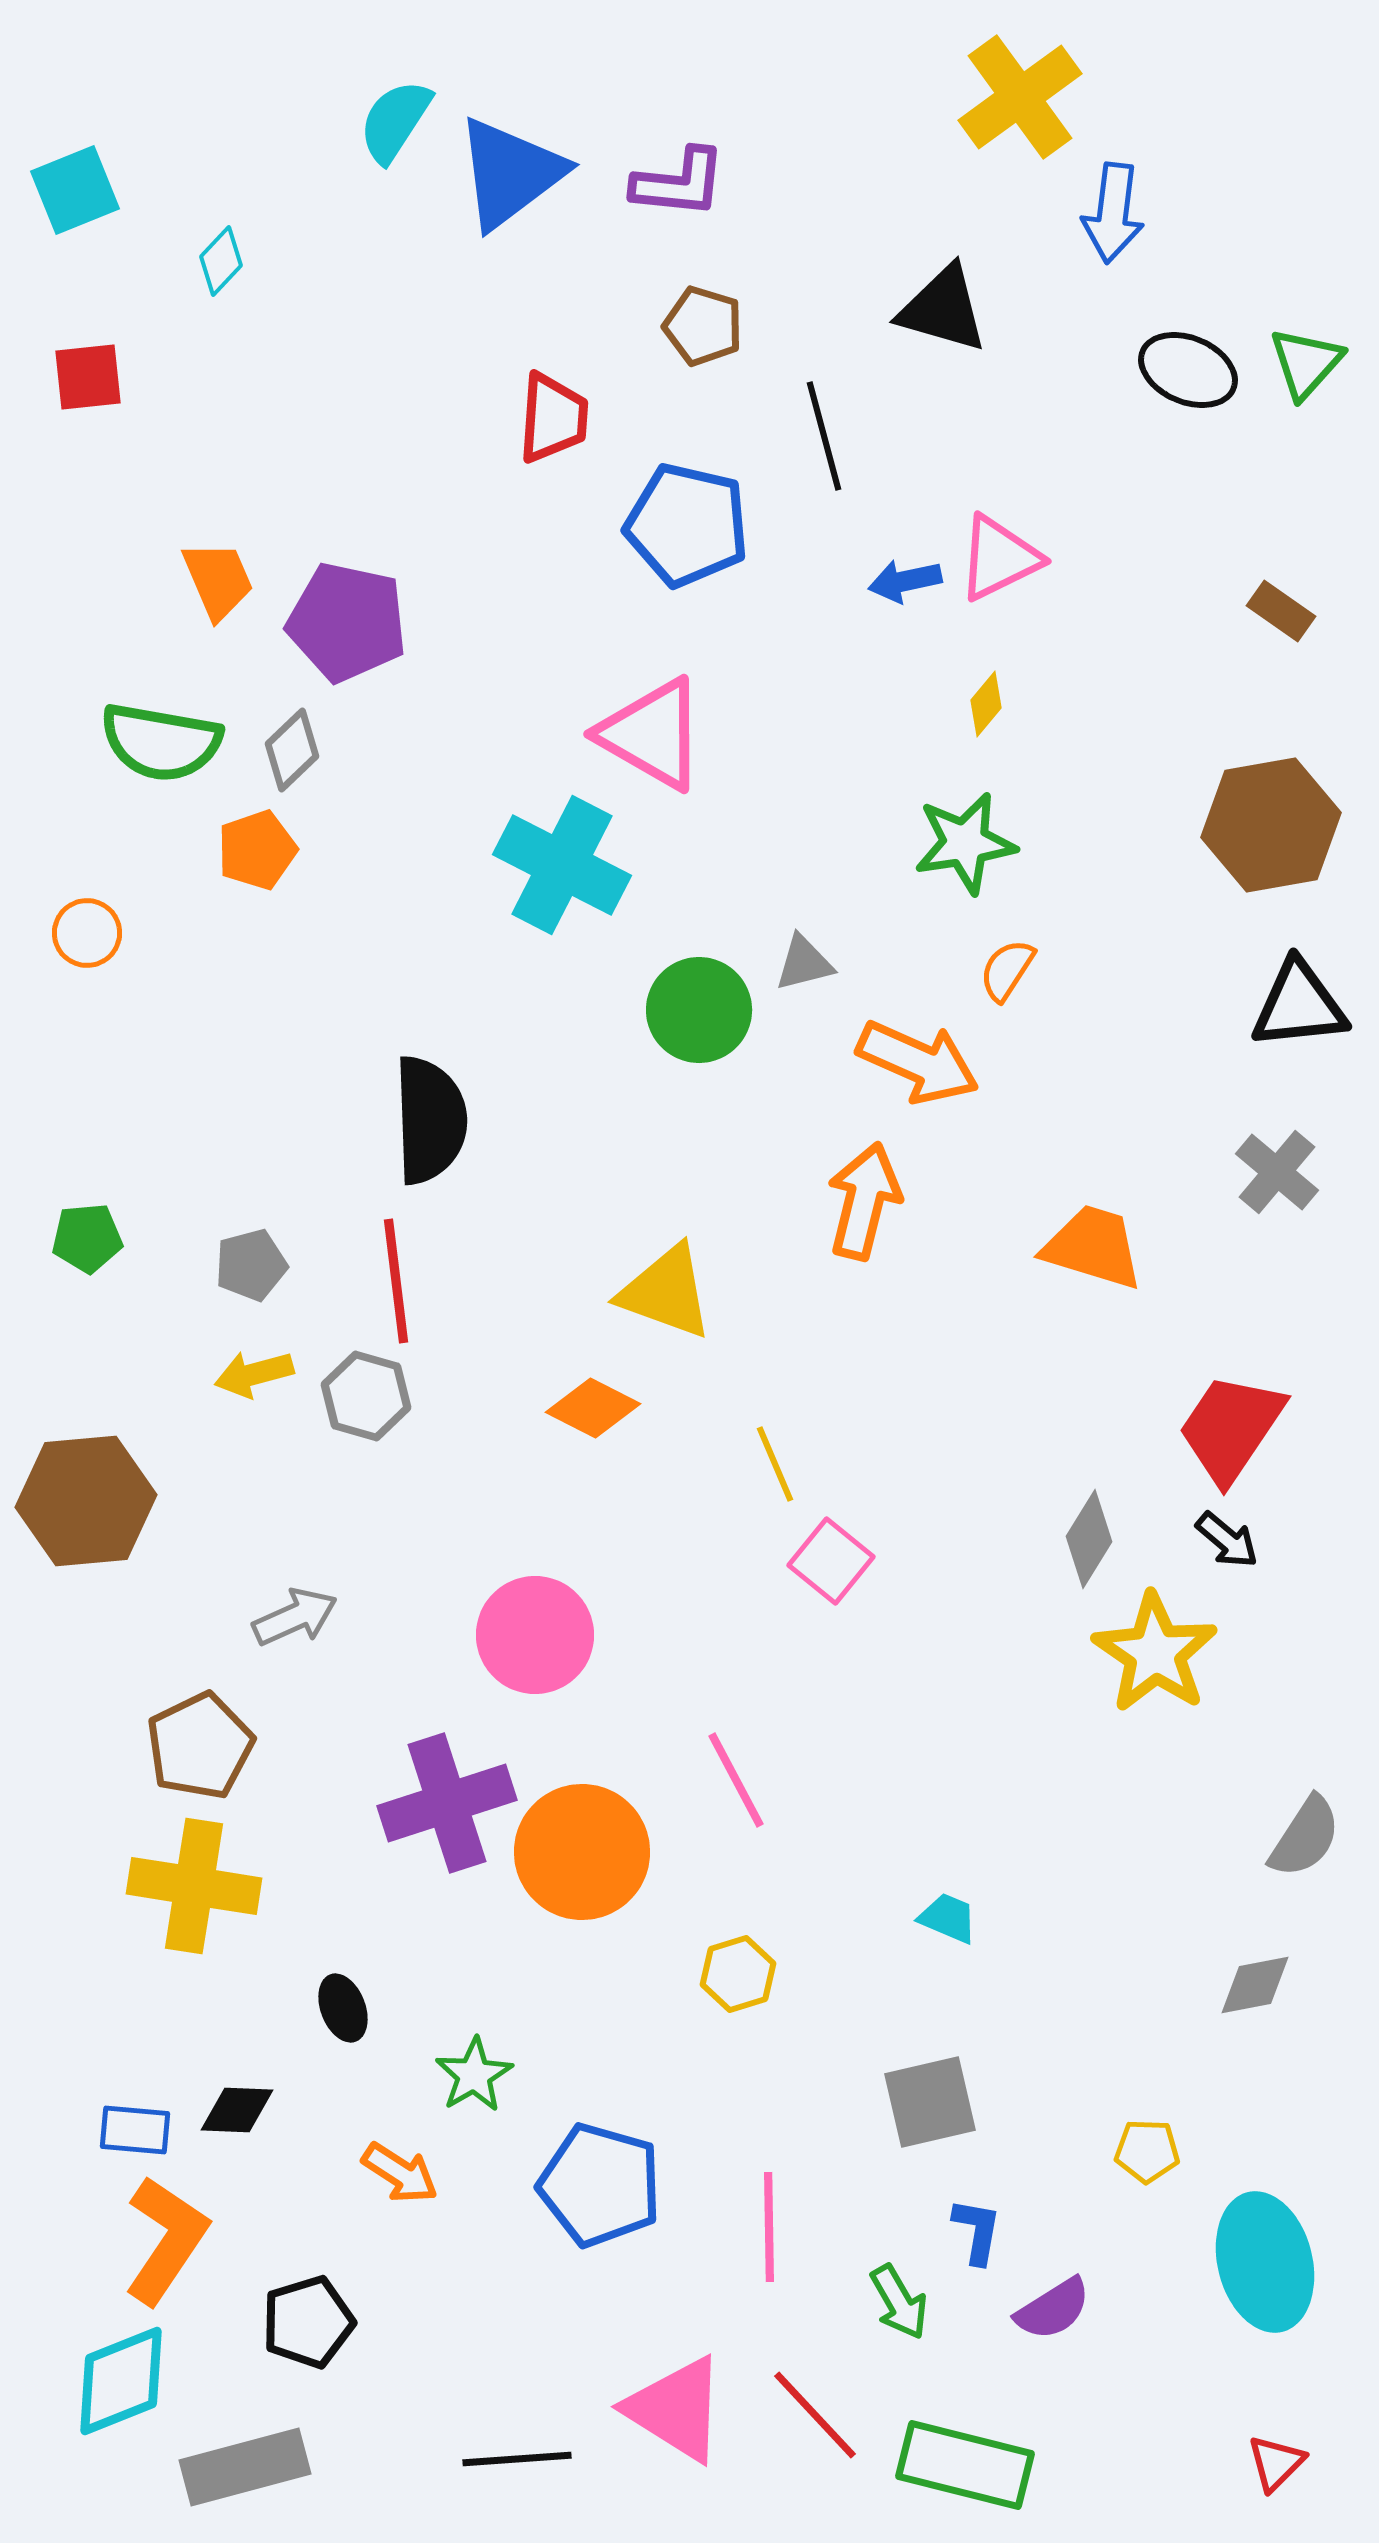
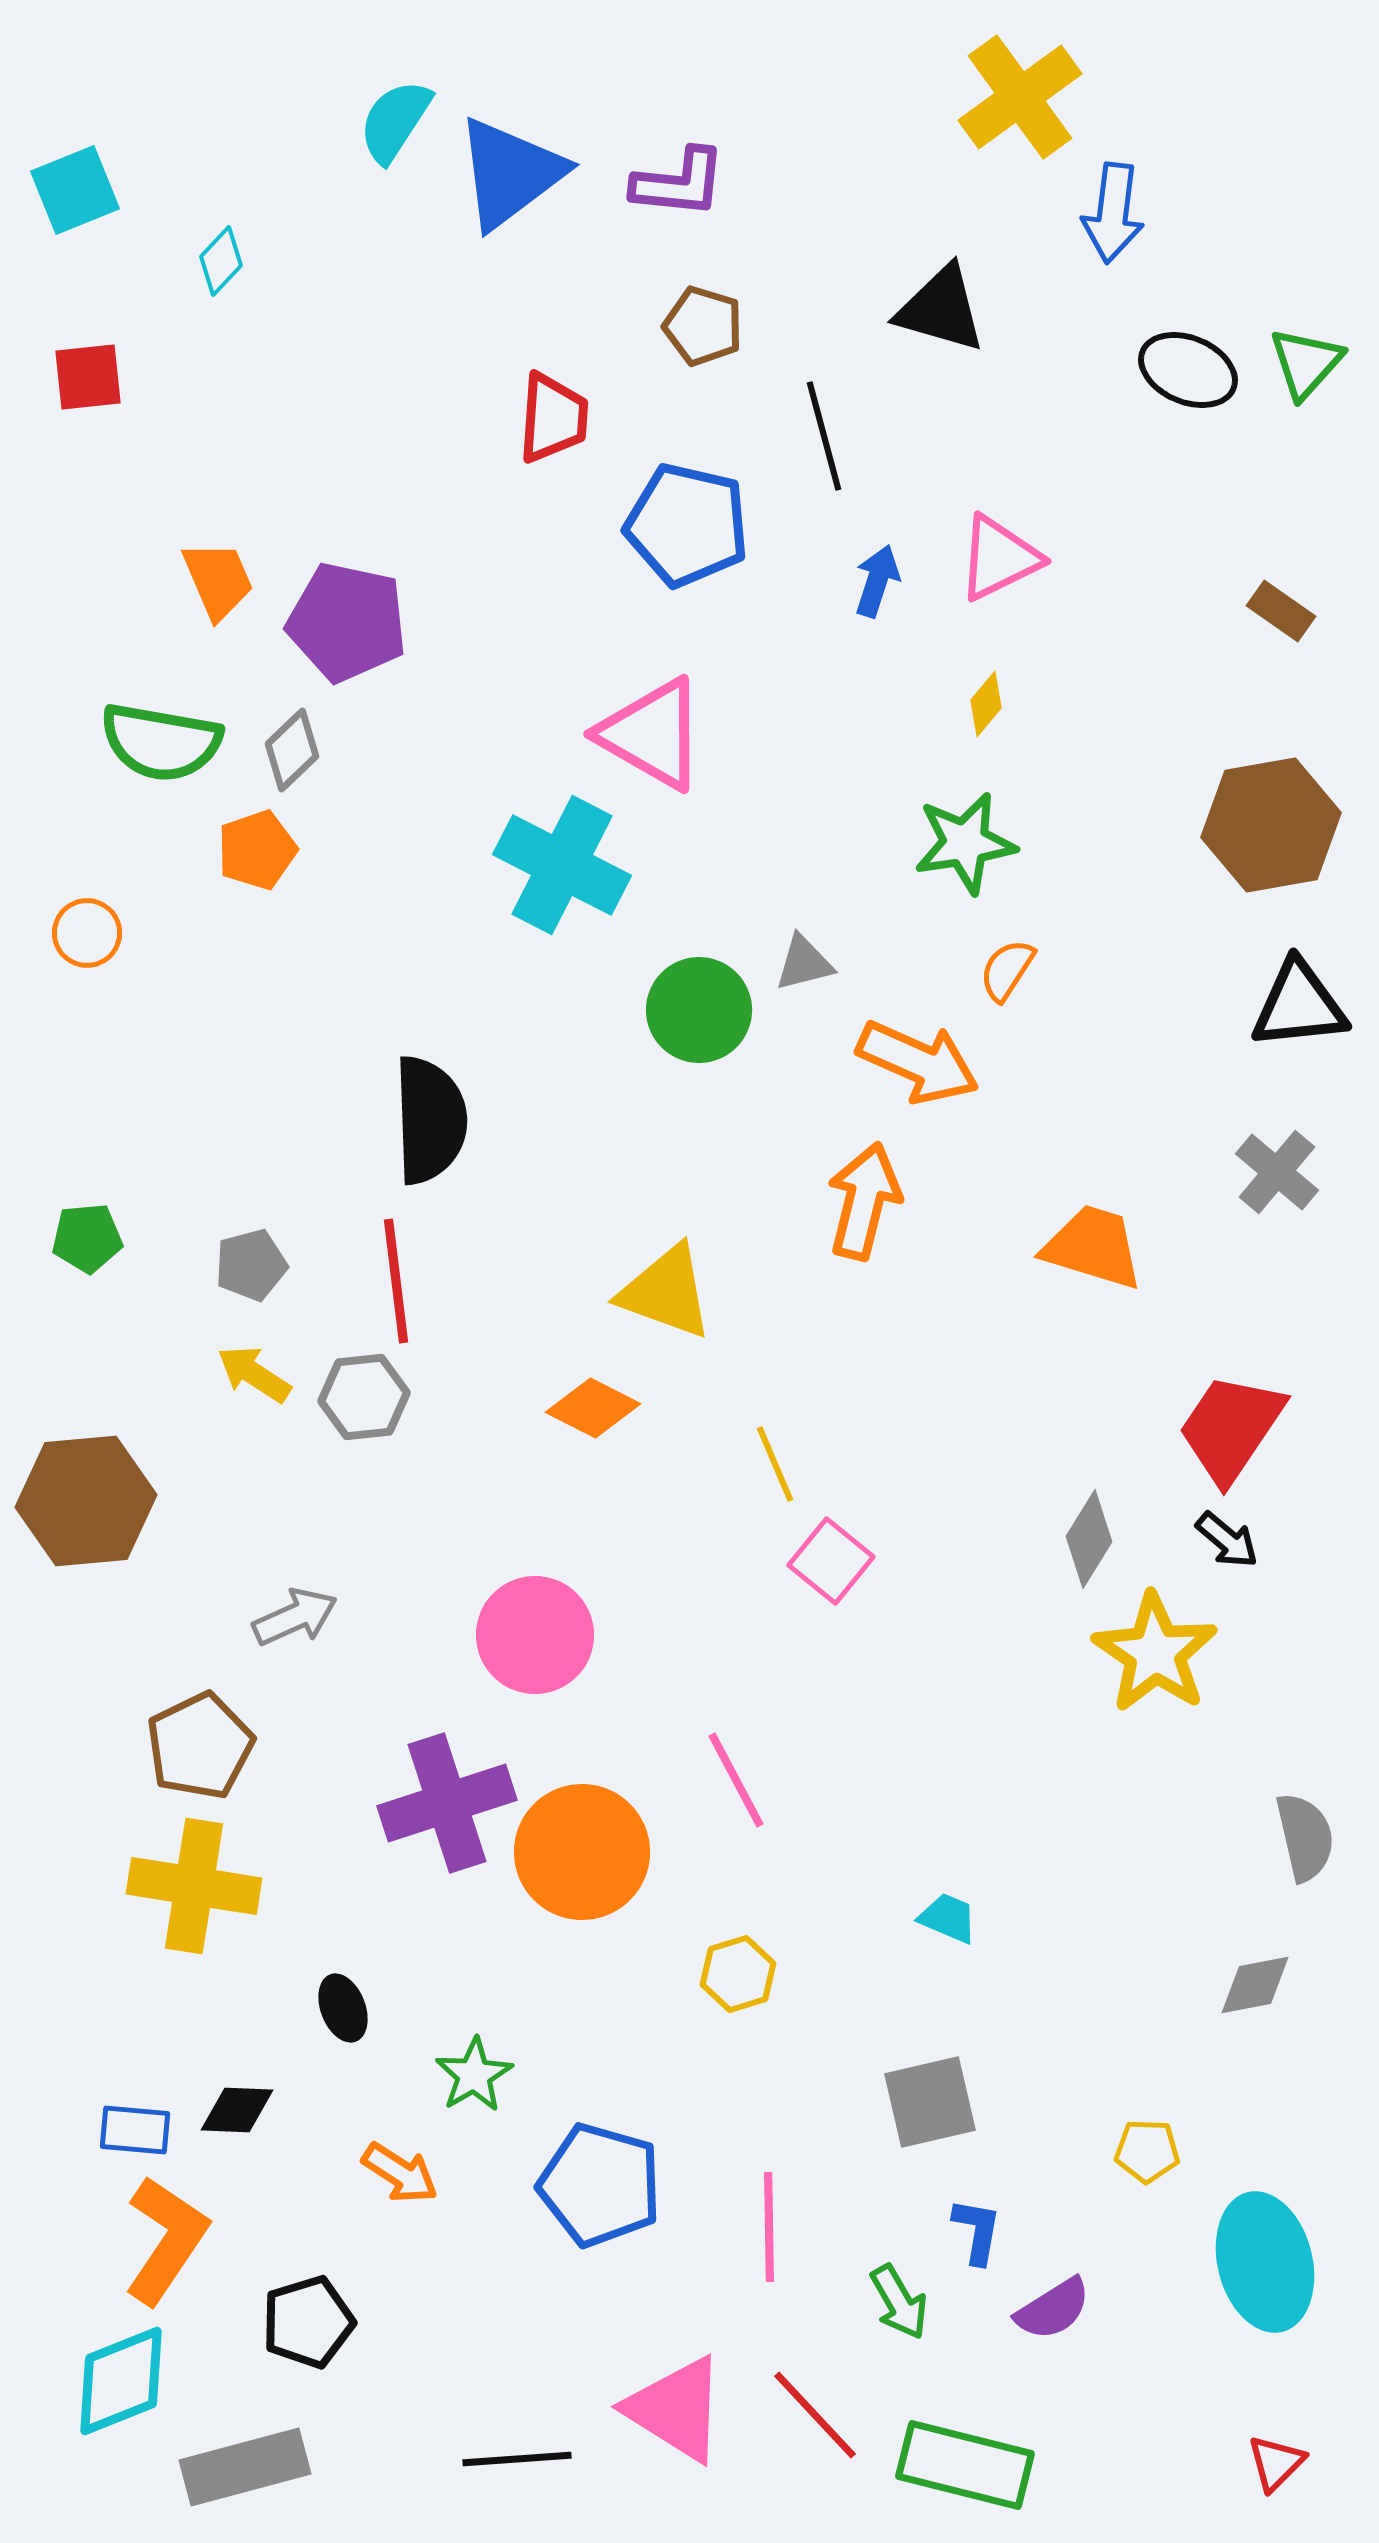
black triangle at (943, 309): moved 2 px left
blue arrow at (905, 581): moved 28 px left; rotated 120 degrees clockwise
yellow arrow at (254, 1374): rotated 48 degrees clockwise
gray hexagon at (366, 1396): moved 2 px left, 1 px down; rotated 22 degrees counterclockwise
gray semicircle at (1305, 1837): rotated 46 degrees counterclockwise
